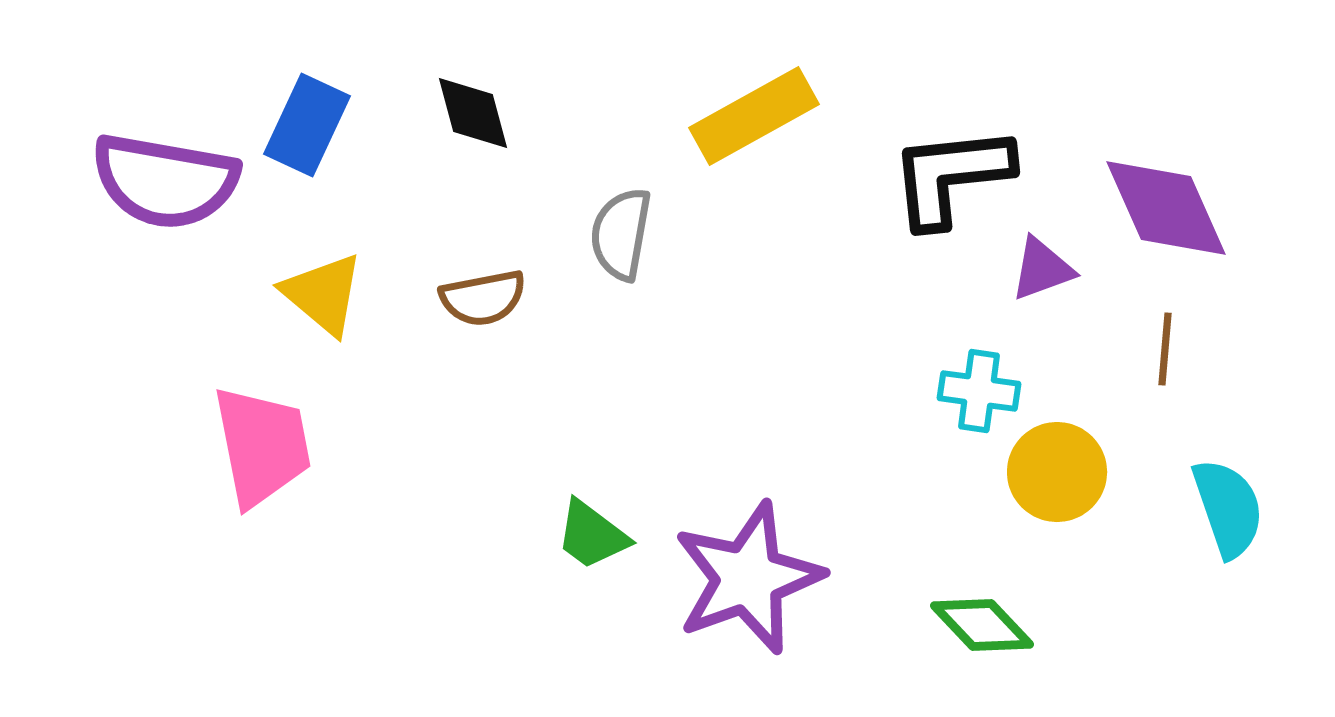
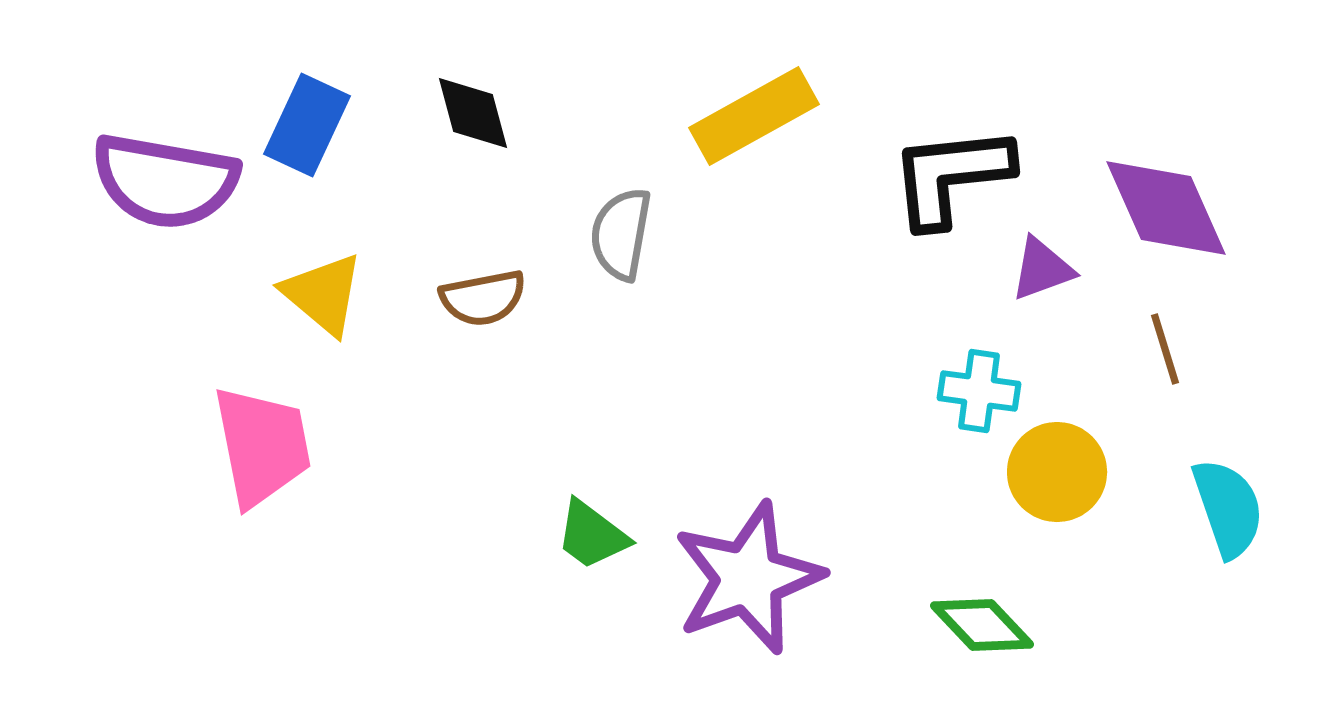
brown line: rotated 22 degrees counterclockwise
